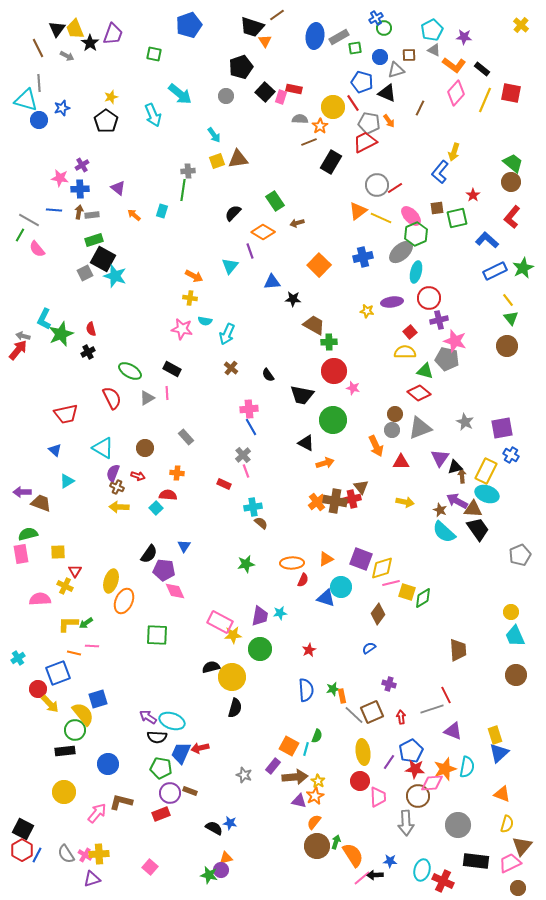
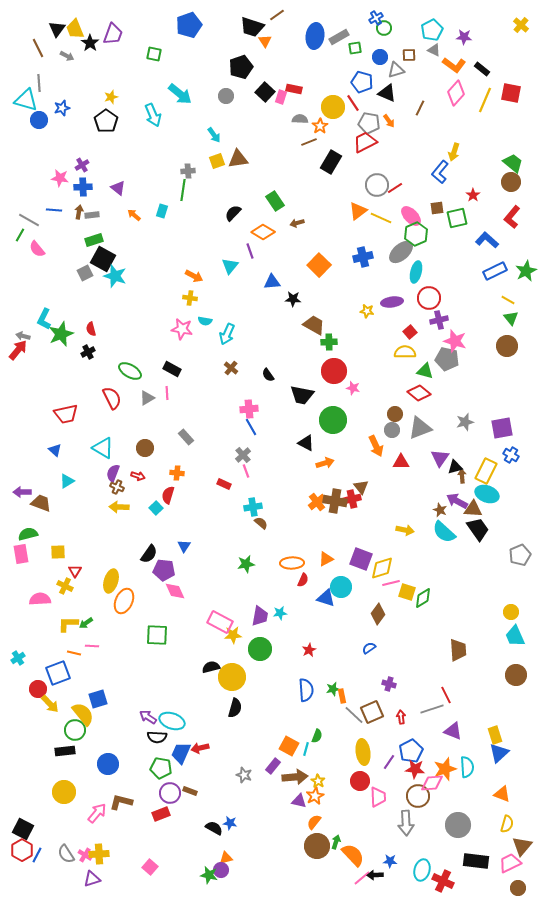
blue cross at (80, 189): moved 3 px right, 2 px up
green star at (523, 268): moved 3 px right, 3 px down
yellow line at (508, 300): rotated 24 degrees counterclockwise
gray star at (465, 422): rotated 30 degrees clockwise
red semicircle at (168, 495): rotated 78 degrees counterclockwise
yellow arrow at (405, 502): moved 28 px down
cyan semicircle at (467, 767): rotated 15 degrees counterclockwise
orange semicircle at (353, 855): rotated 10 degrees counterclockwise
